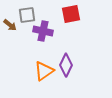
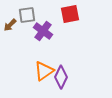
red square: moved 1 px left
brown arrow: rotated 96 degrees clockwise
purple cross: rotated 24 degrees clockwise
purple diamond: moved 5 px left, 12 px down
